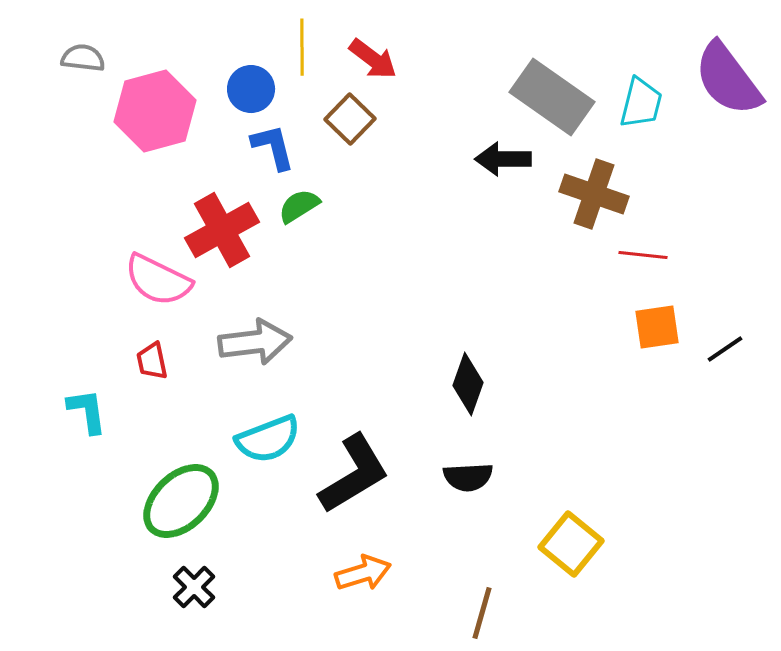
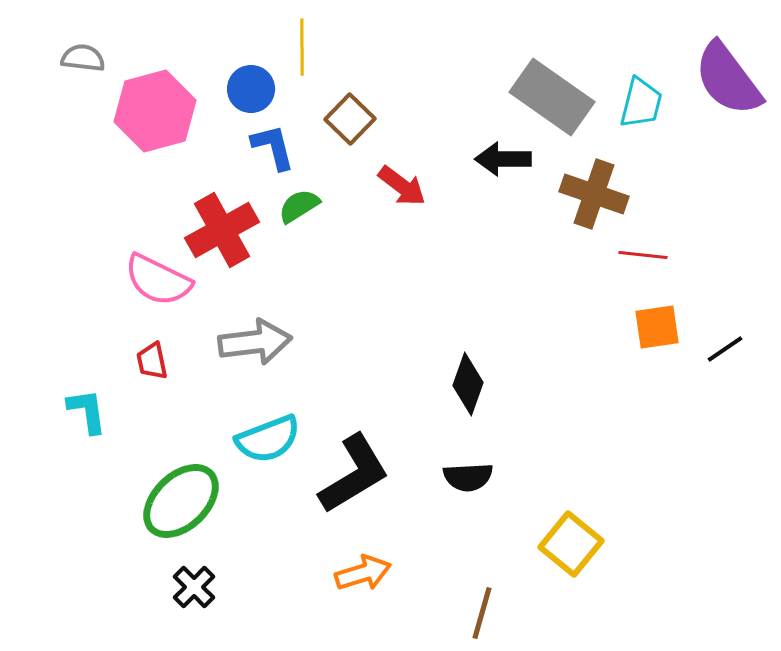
red arrow: moved 29 px right, 127 px down
